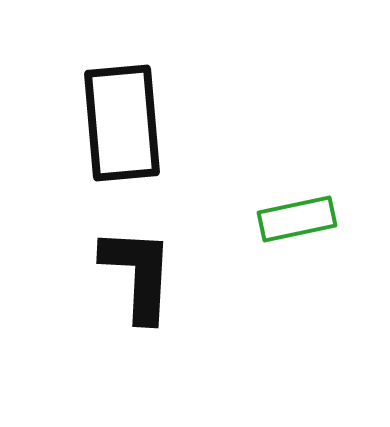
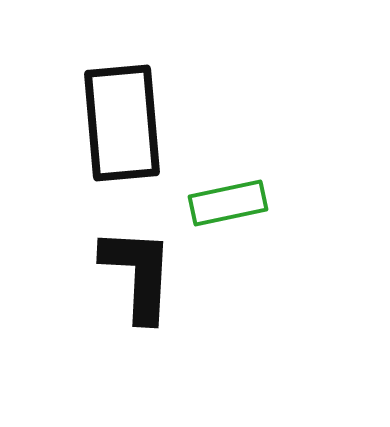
green rectangle: moved 69 px left, 16 px up
